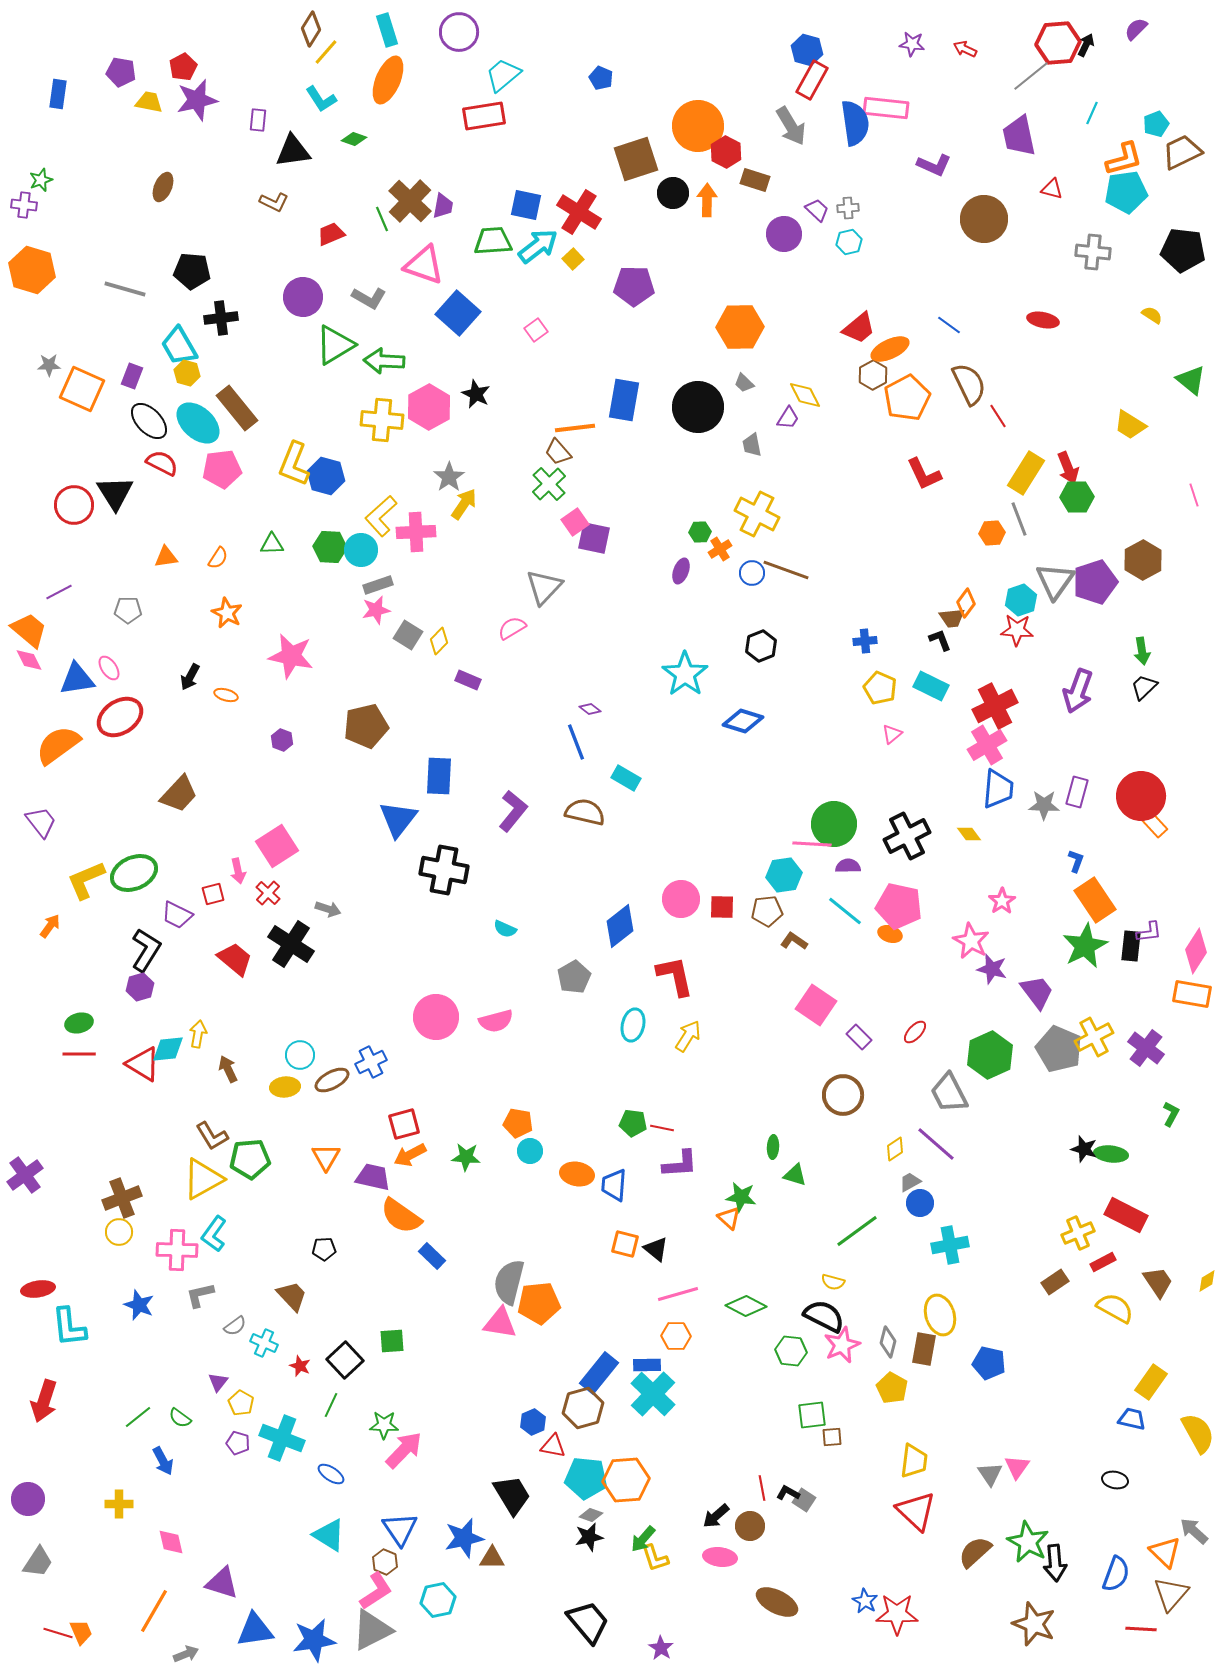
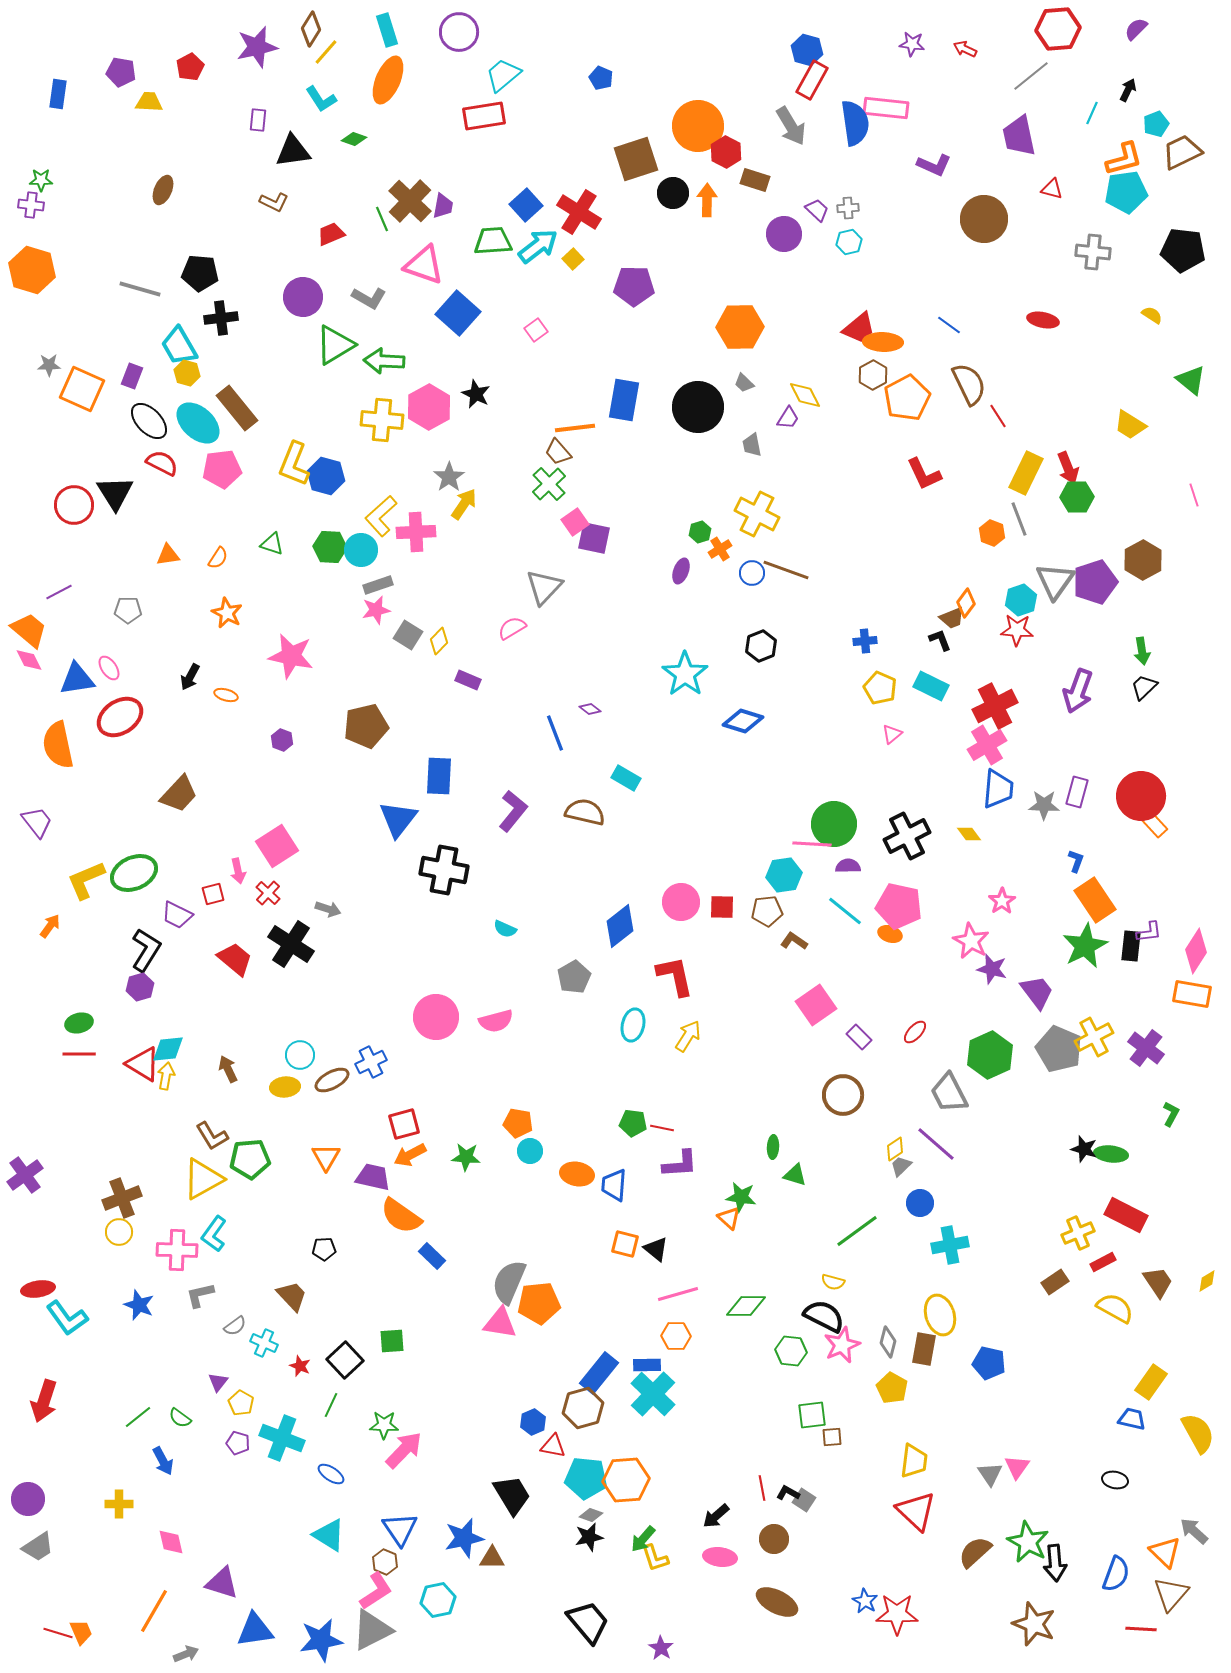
red hexagon at (1058, 43): moved 14 px up
black arrow at (1086, 45): moved 42 px right, 45 px down
red pentagon at (183, 67): moved 7 px right
purple star at (197, 100): moved 60 px right, 53 px up
yellow trapezoid at (149, 102): rotated 8 degrees counterclockwise
green star at (41, 180): rotated 20 degrees clockwise
brown ellipse at (163, 187): moved 3 px down
purple cross at (24, 205): moved 7 px right
blue square at (526, 205): rotated 36 degrees clockwise
black pentagon at (192, 271): moved 8 px right, 2 px down
gray line at (125, 289): moved 15 px right
orange ellipse at (890, 349): moved 7 px left, 7 px up; rotated 27 degrees clockwise
yellow rectangle at (1026, 473): rotated 6 degrees counterclockwise
green hexagon at (700, 532): rotated 15 degrees counterclockwise
orange hexagon at (992, 533): rotated 25 degrees clockwise
green triangle at (272, 544): rotated 20 degrees clockwise
orange triangle at (166, 557): moved 2 px right, 2 px up
brown trapezoid at (952, 618): rotated 16 degrees counterclockwise
blue line at (576, 742): moved 21 px left, 9 px up
orange semicircle at (58, 745): rotated 66 degrees counterclockwise
purple trapezoid at (41, 822): moved 4 px left
pink circle at (681, 899): moved 3 px down
pink square at (816, 1005): rotated 21 degrees clockwise
yellow arrow at (198, 1034): moved 32 px left, 42 px down
gray trapezoid at (910, 1182): moved 9 px left, 16 px up; rotated 15 degrees counterclockwise
gray semicircle at (509, 1282): rotated 9 degrees clockwise
green diamond at (746, 1306): rotated 27 degrees counterclockwise
cyan L-shape at (69, 1327): moved 2 px left, 9 px up; rotated 30 degrees counterclockwise
brown circle at (750, 1526): moved 24 px right, 13 px down
gray trapezoid at (38, 1562): moved 15 px up; rotated 24 degrees clockwise
blue star at (314, 1640): moved 7 px right
